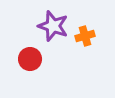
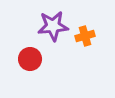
purple star: rotated 24 degrees counterclockwise
